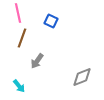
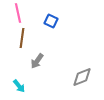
brown line: rotated 12 degrees counterclockwise
